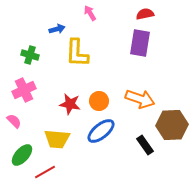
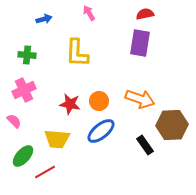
pink arrow: moved 1 px left
blue arrow: moved 13 px left, 10 px up
green cross: moved 3 px left; rotated 12 degrees counterclockwise
green ellipse: moved 1 px right, 1 px down
